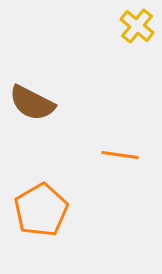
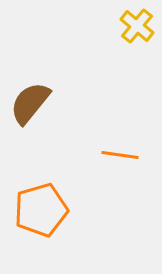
brown semicircle: moved 2 px left; rotated 102 degrees clockwise
orange pentagon: rotated 14 degrees clockwise
